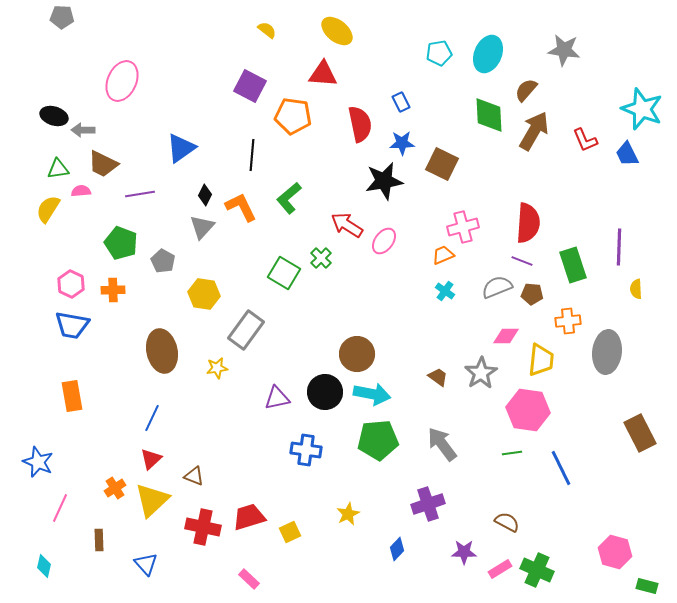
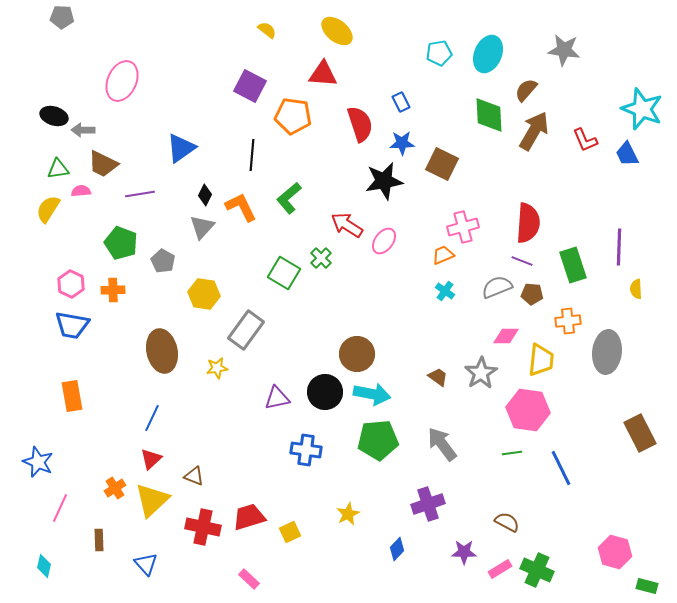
red semicircle at (360, 124): rotated 6 degrees counterclockwise
